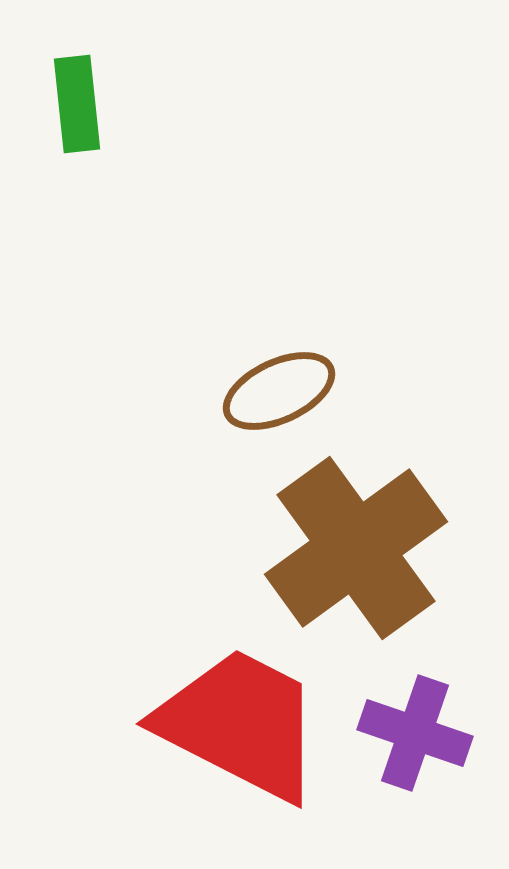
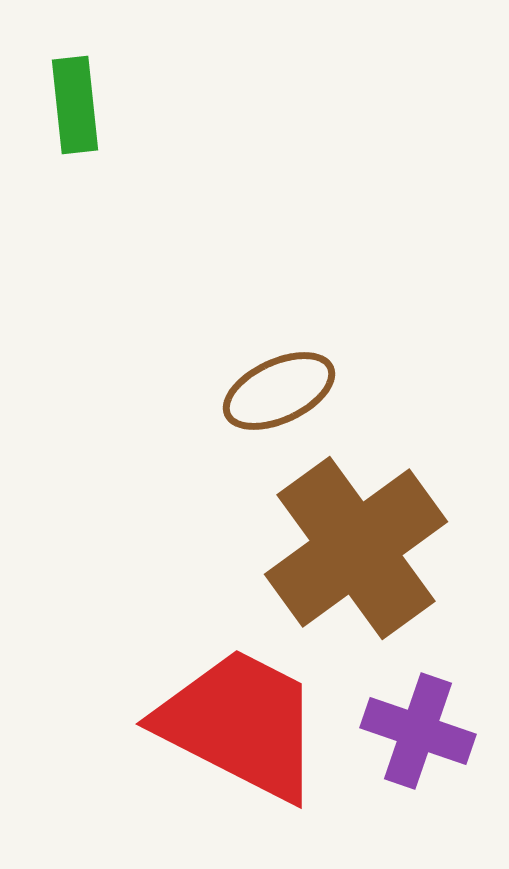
green rectangle: moved 2 px left, 1 px down
purple cross: moved 3 px right, 2 px up
